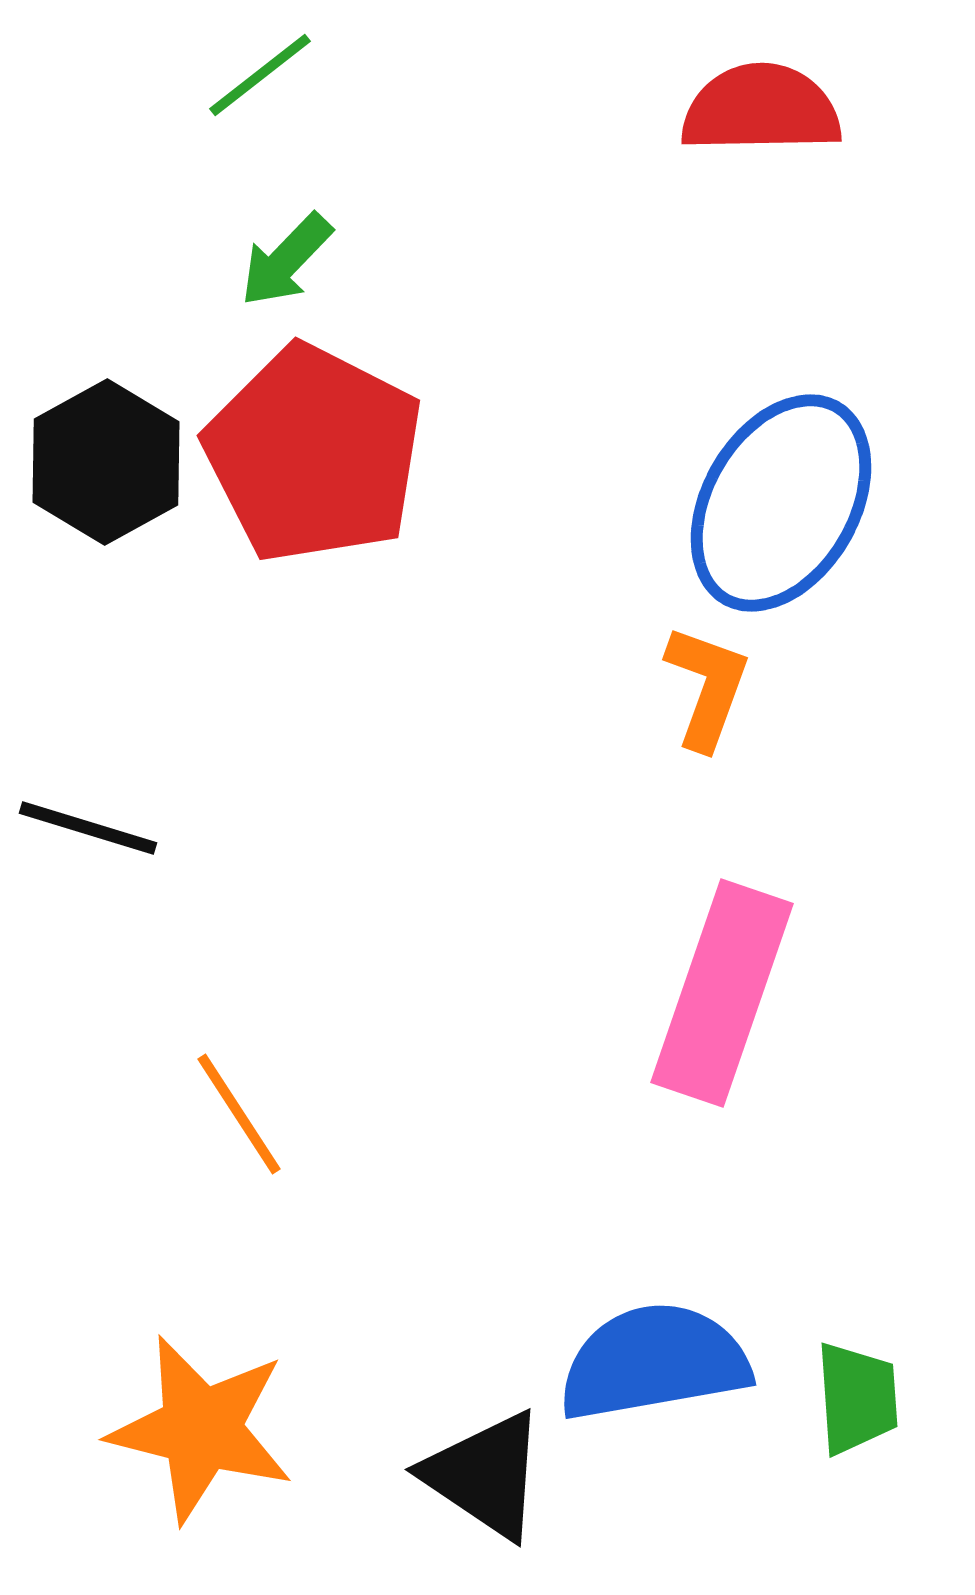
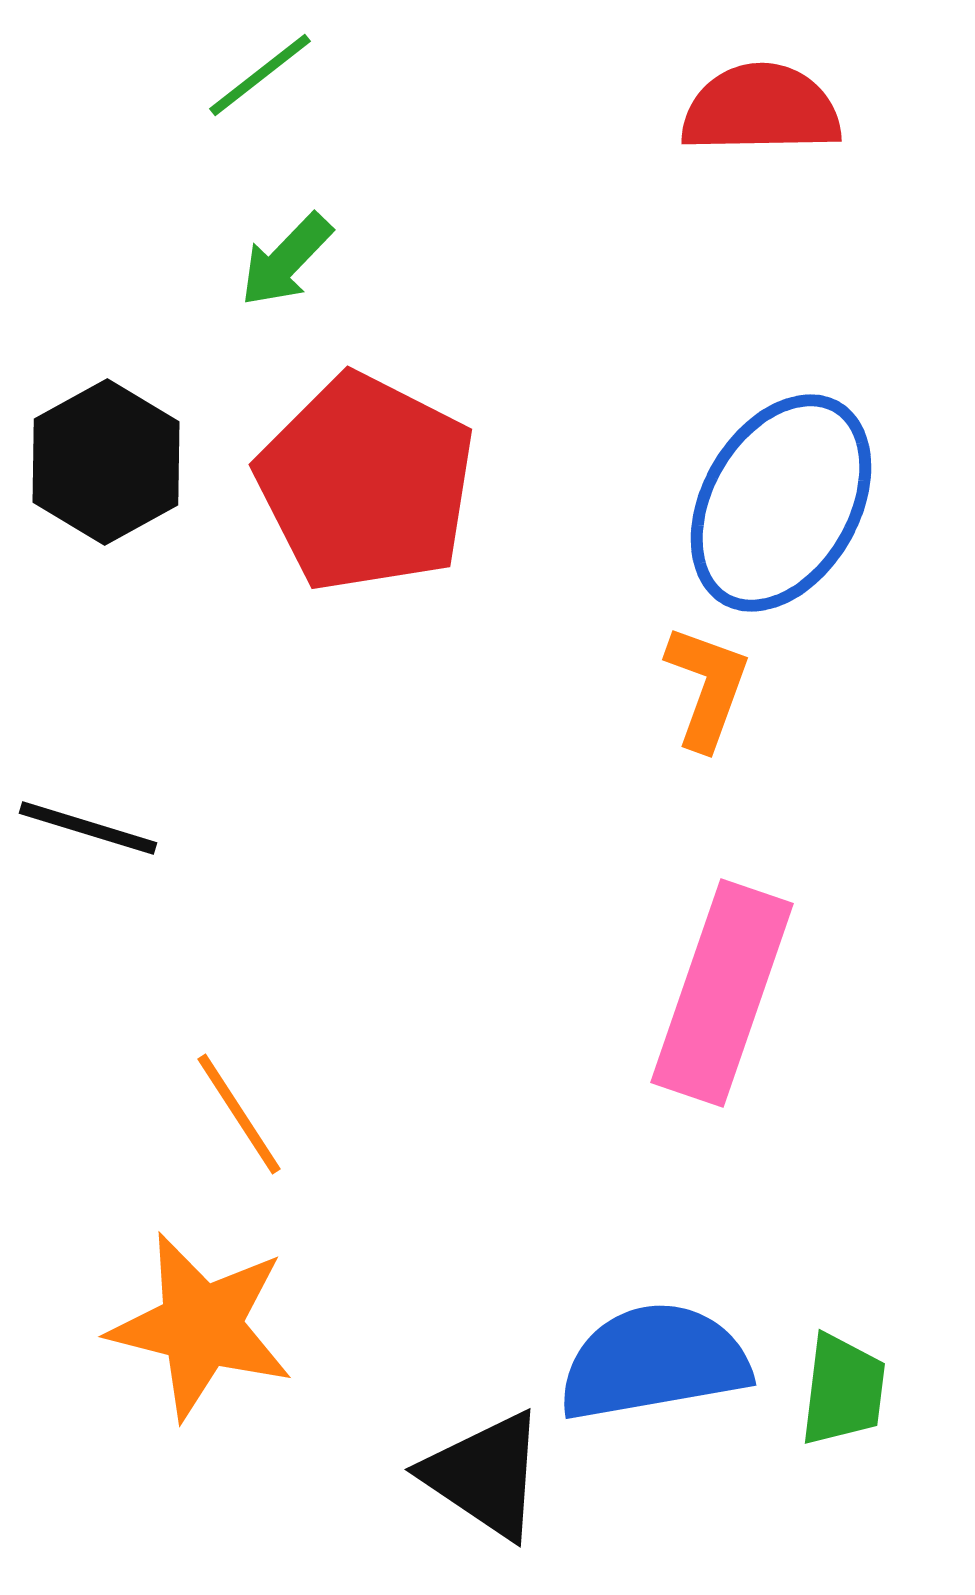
red pentagon: moved 52 px right, 29 px down
green trapezoid: moved 14 px left, 8 px up; rotated 11 degrees clockwise
orange star: moved 103 px up
